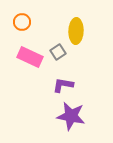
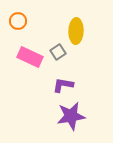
orange circle: moved 4 px left, 1 px up
purple star: rotated 20 degrees counterclockwise
